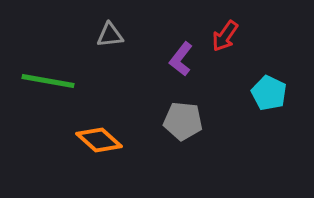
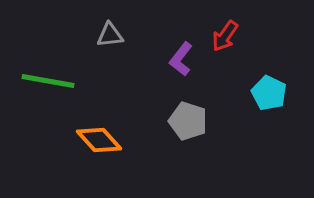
gray pentagon: moved 5 px right; rotated 12 degrees clockwise
orange diamond: rotated 6 degrees clockwise
